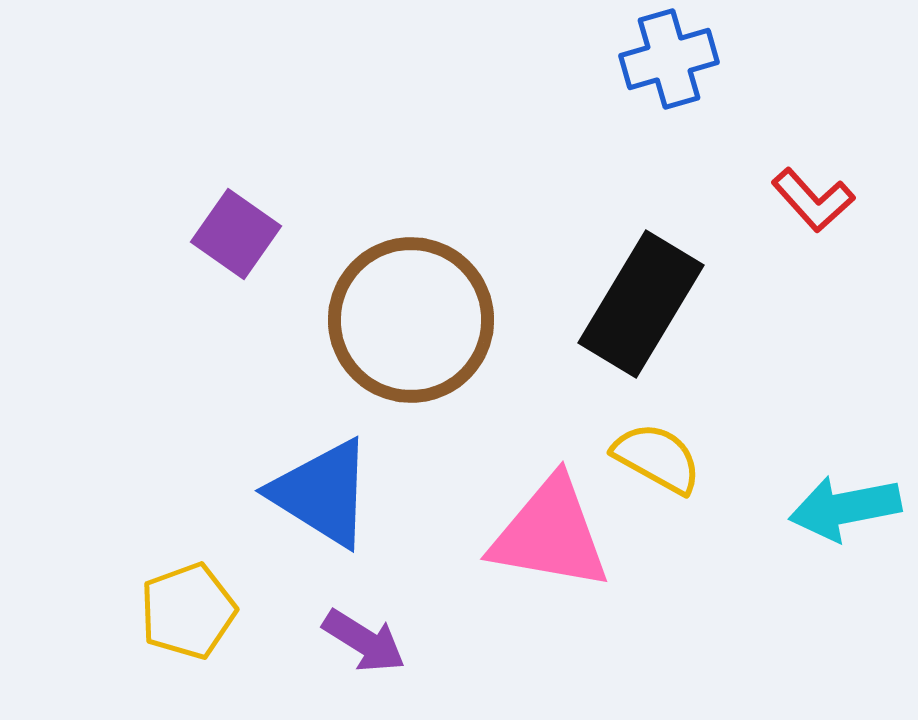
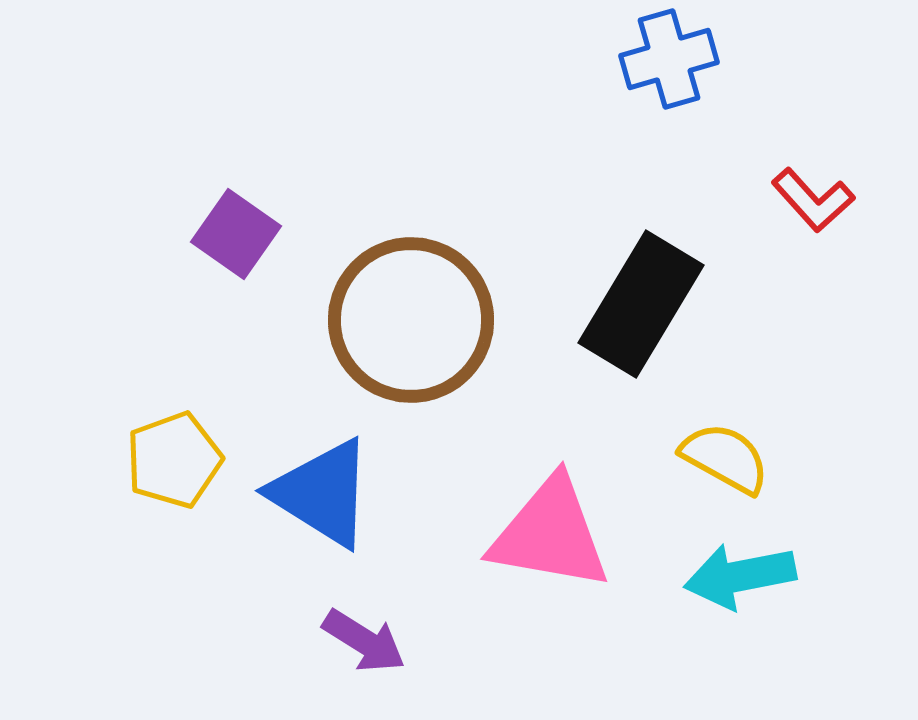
yellow semicircle: moved 68 px right
cyan arrow: moved 105 px left, 68 px down
yellow pentagon: moved 14 px left, 151 px up
